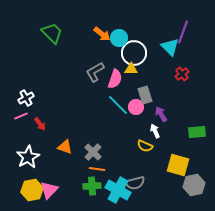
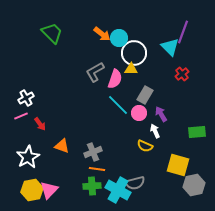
gray rectangle: rotated 48 degrees clockwise
pink circle: moved 3 px right, 6 px down
orange triangle: moved 3 px left, 1 px up
gray cross: rotated 24 degrees clockwise
